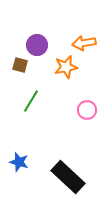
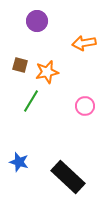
purple circle: moved 24 px up
orange star: moved 19 px left, 5 px down
pink circle: moved 2 px left, 4 px up
